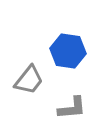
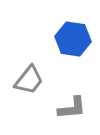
blue hexagon: moved 5 px right, 12 px up
